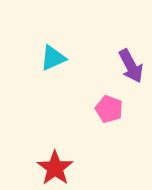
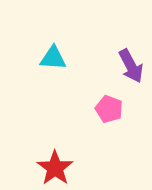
cyan triangle: rotated 28 degrees clockwise
